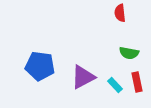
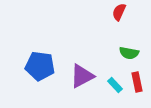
red semicircle: moved 1 px left, 1 px up; rotated 30 degrees clockwise
purple triangle: moved 1 px left, 1 px up
